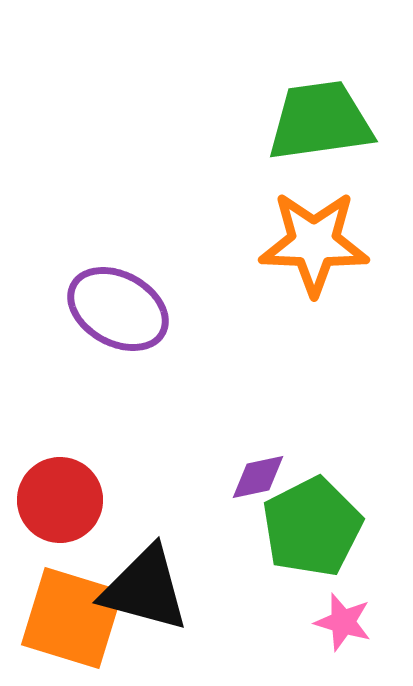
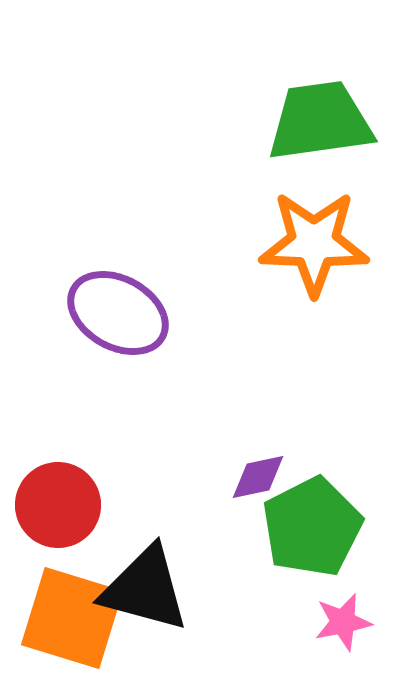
purple ellipse: moved 4 px down
red circle: moved 2 px left, 5 px down
pink star: rotated 28 degrees counterclockwise
